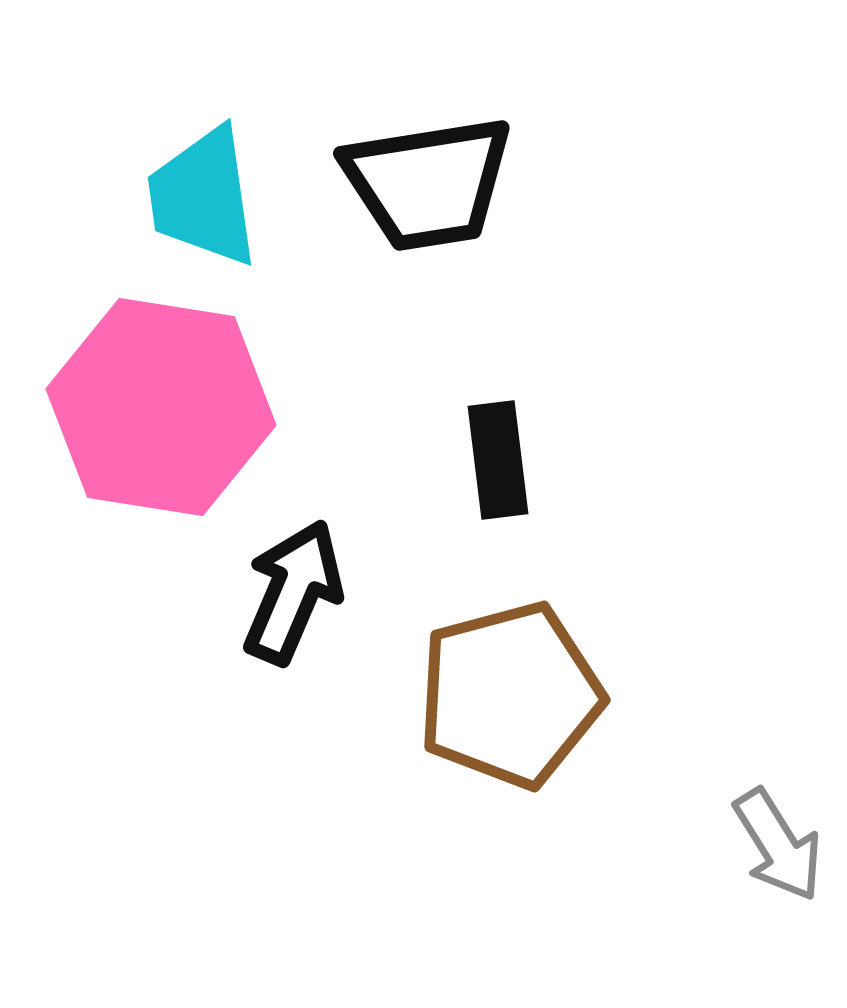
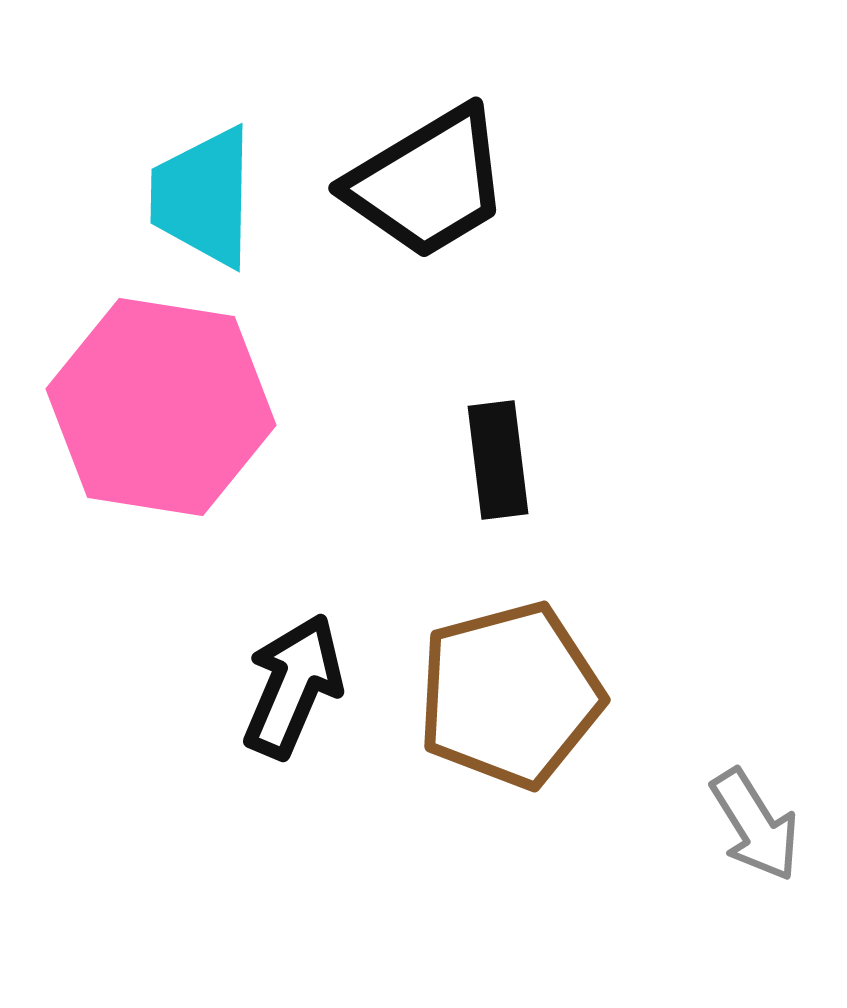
black trapezoid: rotated 22 degrees counterclockwise
cyan trapezoid: rotated 9 degrees clockwise
black arrow: moved 94 px down
gray arrow: moved 23 px left, 20 px up
